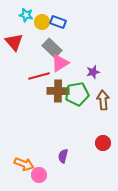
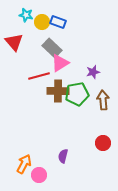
orange arrow: rotated 84 degrees counterclockwise
